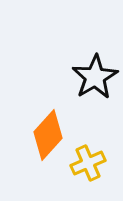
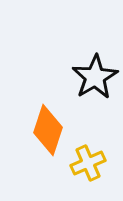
orange diamond: moved 5 px up; rotated 24 degrees counterclockwise
